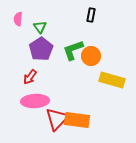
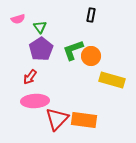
pink semicircle: rotated 112 degrees counterclockwise
orange rectangle: moved 7 px right
